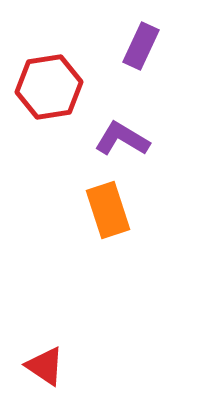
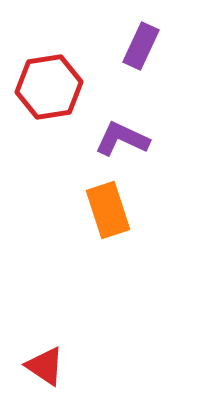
purple L-shape: rotated 6 degrees counterclockwise
